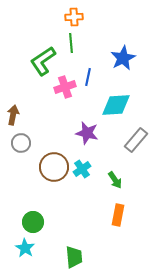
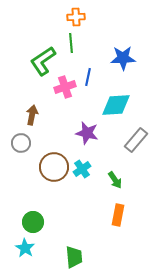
orange cross: moved 2 px right
blue star: rotated 25 degrees clockwise
brown arrow: moved 19 px right
